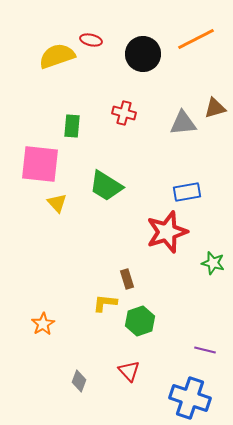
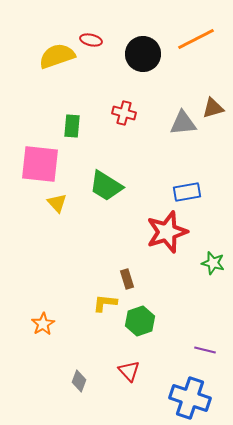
brown triangle: moved 2 px left
